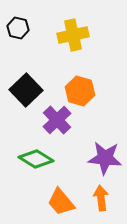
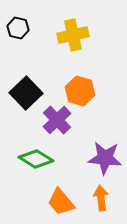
black square: moved 3 px down
